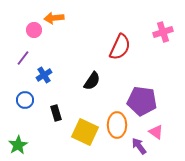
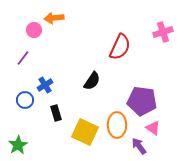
blue cross: moved 1 px right, 10 px down
pink triangle: moved 3 px left, 4 px up
